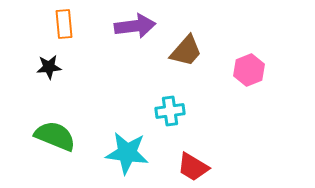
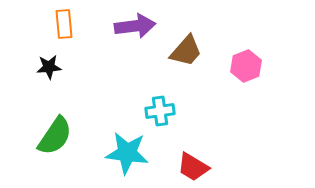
pink hexagon: moved 3 px left, 4 px up
cyan cross: moved 10 px left
green semicircle: rotated 102 degrees clockwise
